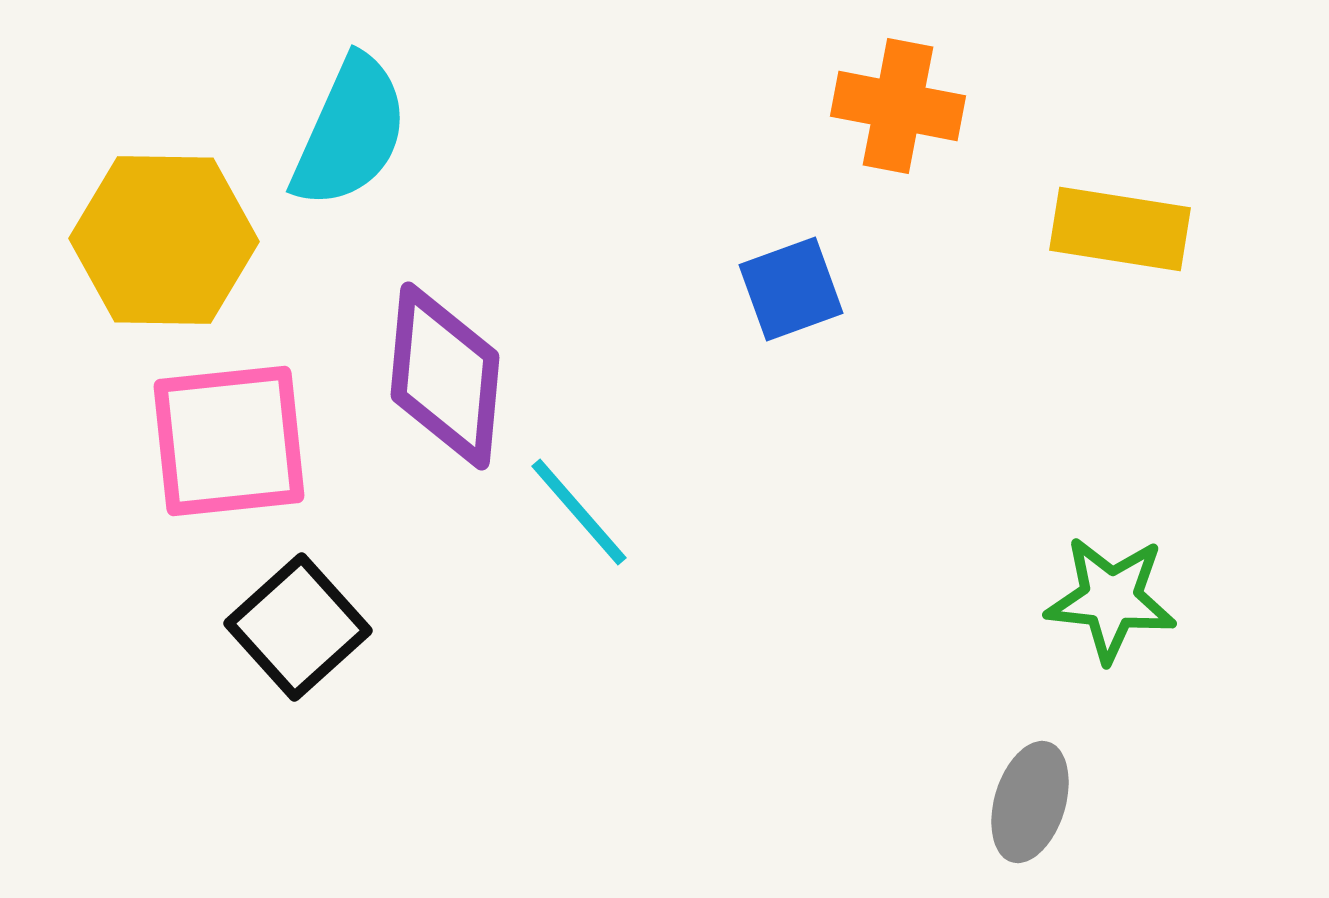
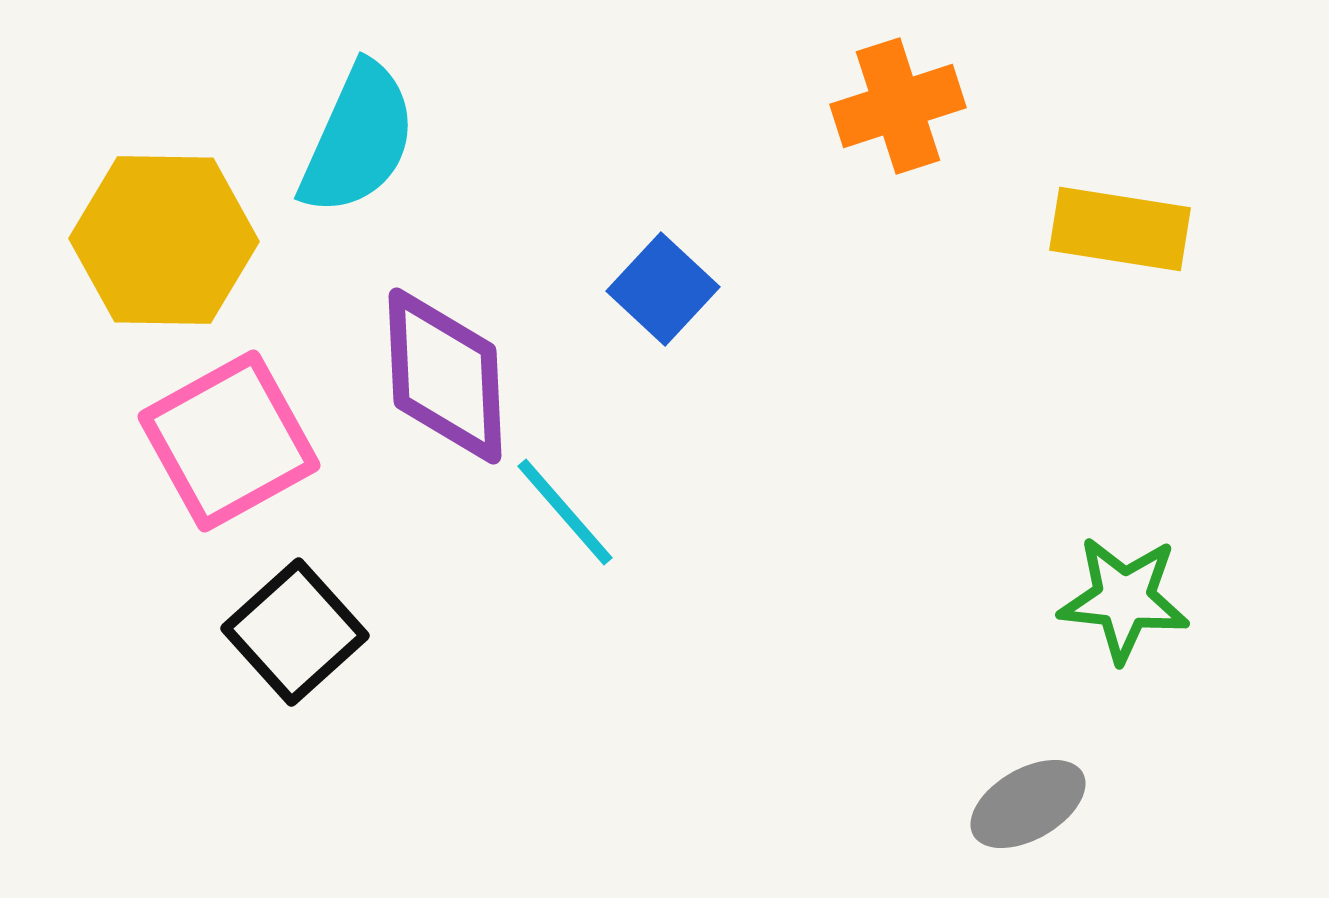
orange cross: rotated 29 degrees counterclockwise
cyan semicircle: moved 8 px right, 7 px down
blue square: moved 128 px left; rotated 27 degrees counterclockwise
purple diamond: rotated 8 degrees counterclockwise
pink square: rotated 23 degrees counterclockwise
cyan line: moved 14 px left
green star: moved 13 px right
black square: moved 3 px left, 5 px down
gray ellipse: moved 2 px left, 2 px down; rotated 43 degrees clockwise
